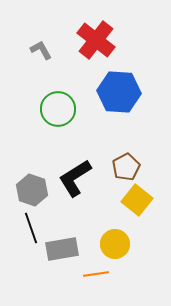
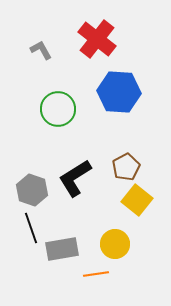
red cross: moved 1 px right, 1 px up
